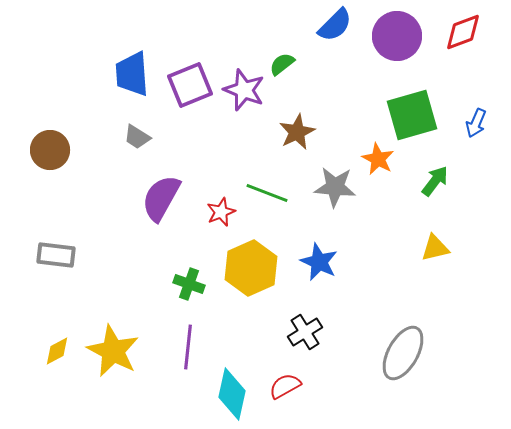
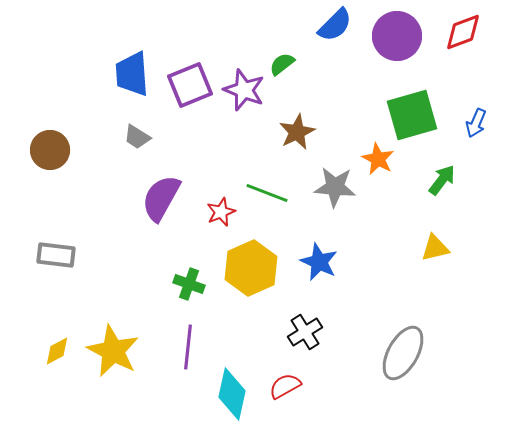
green arrow: moved 7 px right, 1 px up
